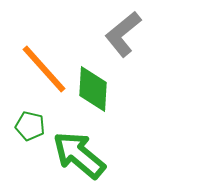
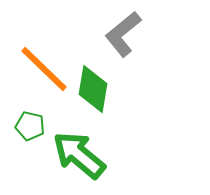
orange line: rotated 4 degrees counterclockwise
green diamond: rotated 6 degrees clockwise
